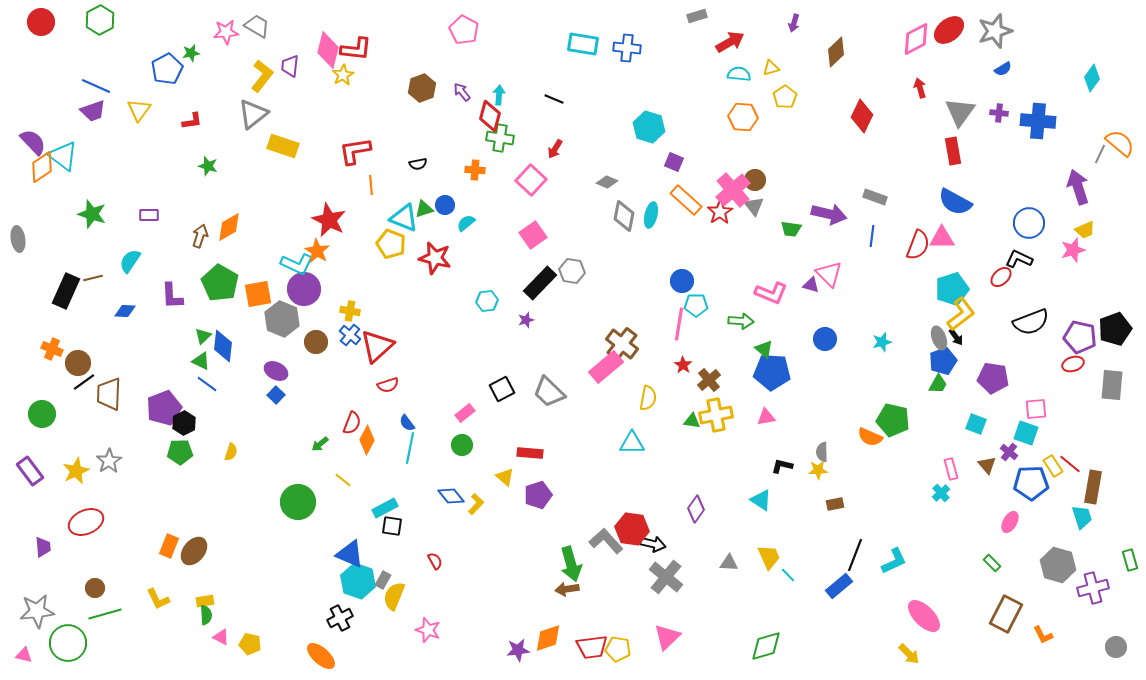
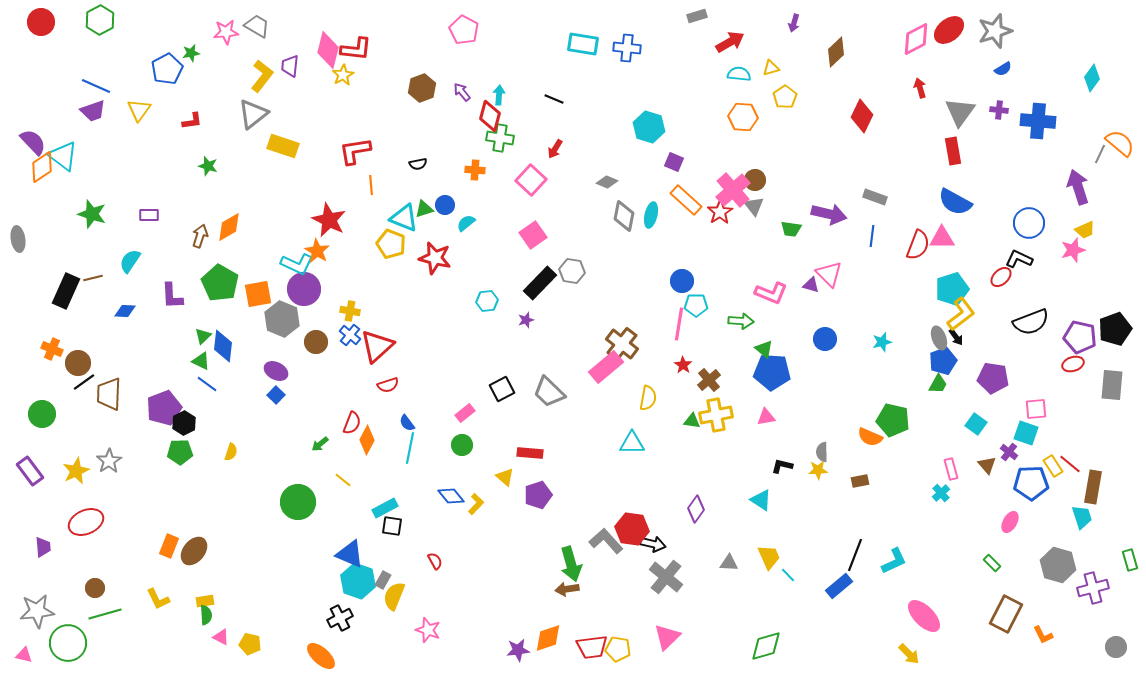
purple cross at (999, 113): moved 3 px up
cyan square at (976, 424): rotated 15 degrees clockwise
brown rectangle at (835, 504): moved 25 px right, 23 px up
